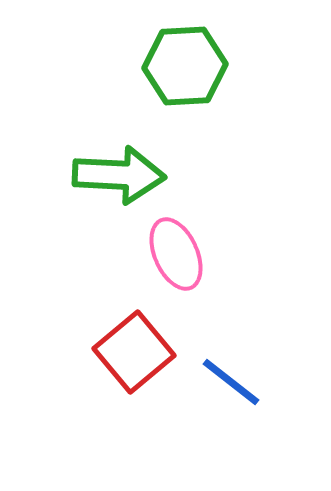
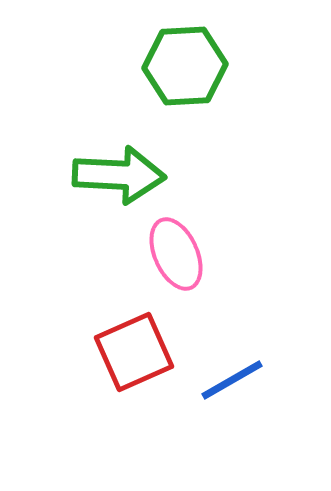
red square: rotated 16 degrees clockwise
blue line: moved 1 px right, 2 px up; rotated 68 degrees counterclockwise
